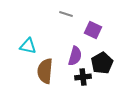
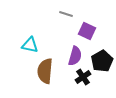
purple square: moved 6 px left, 1 px down
cyan triangle: moved 2 px right, 1 px up
black pentagon: moved 2 px up
black cross: rotated 28 degrees counterclockwise
